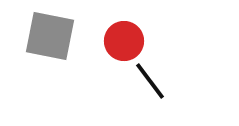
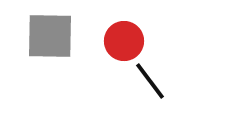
gray square: rotated 10 degrees counterclockwise
